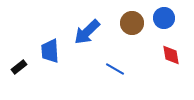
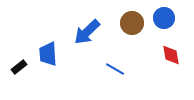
blue trapezoid: moved 2 px left, 3 px down
